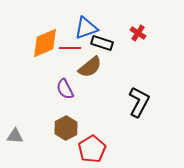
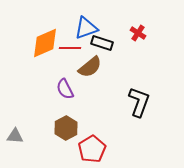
black L-shape: rotated 8 degrees counterclockwise
